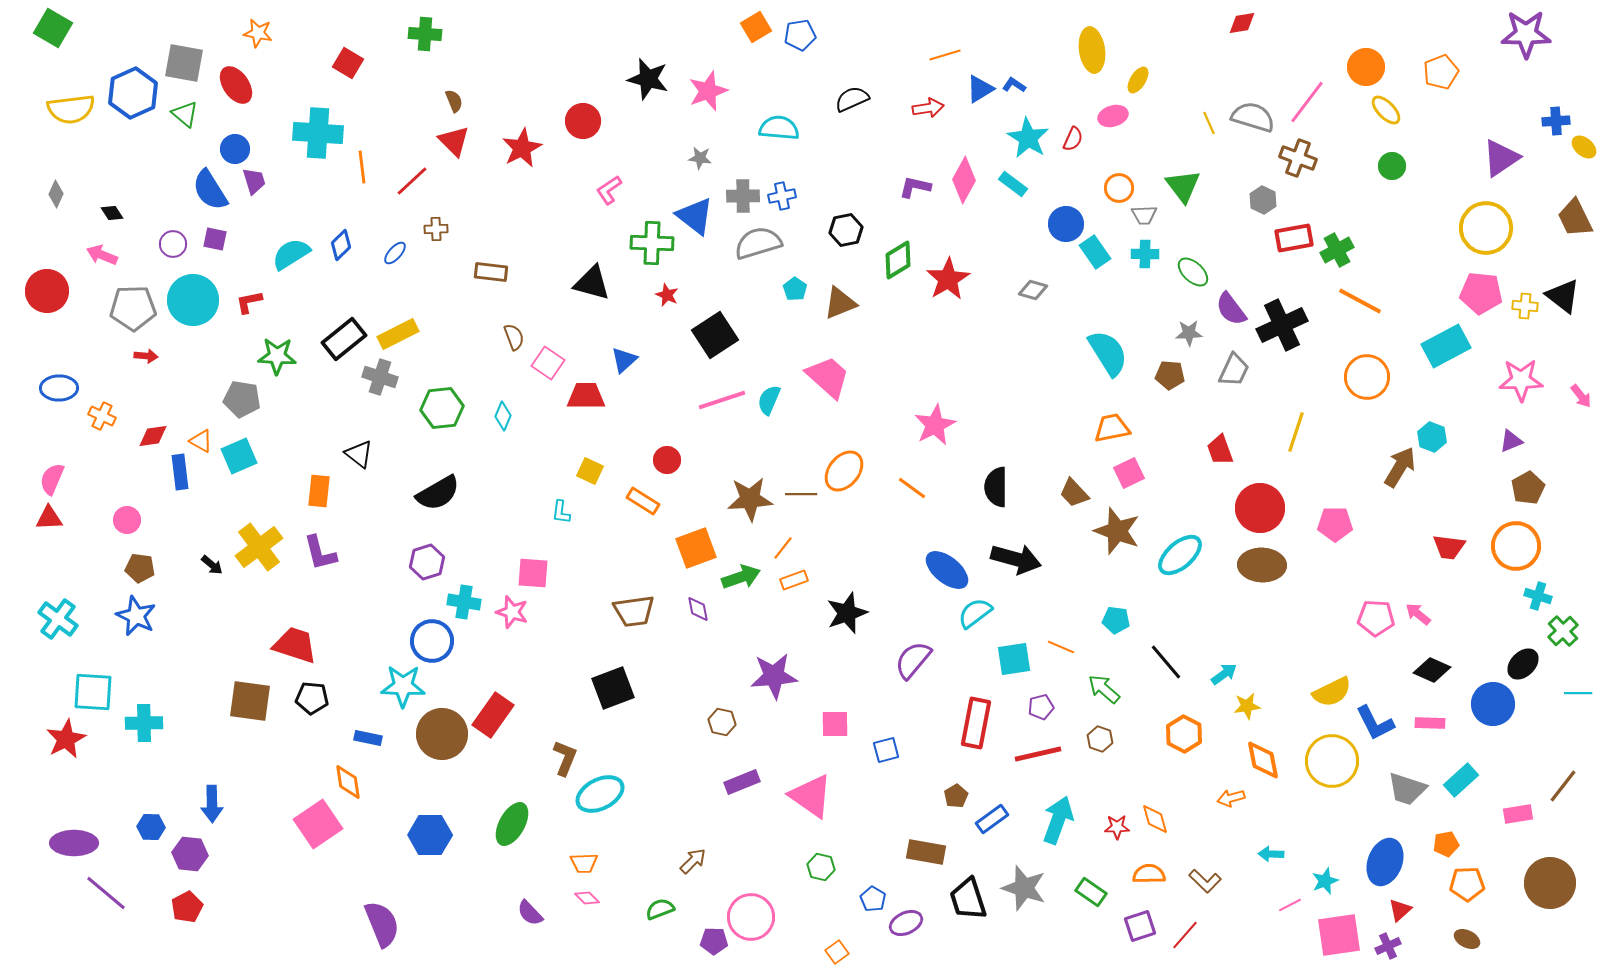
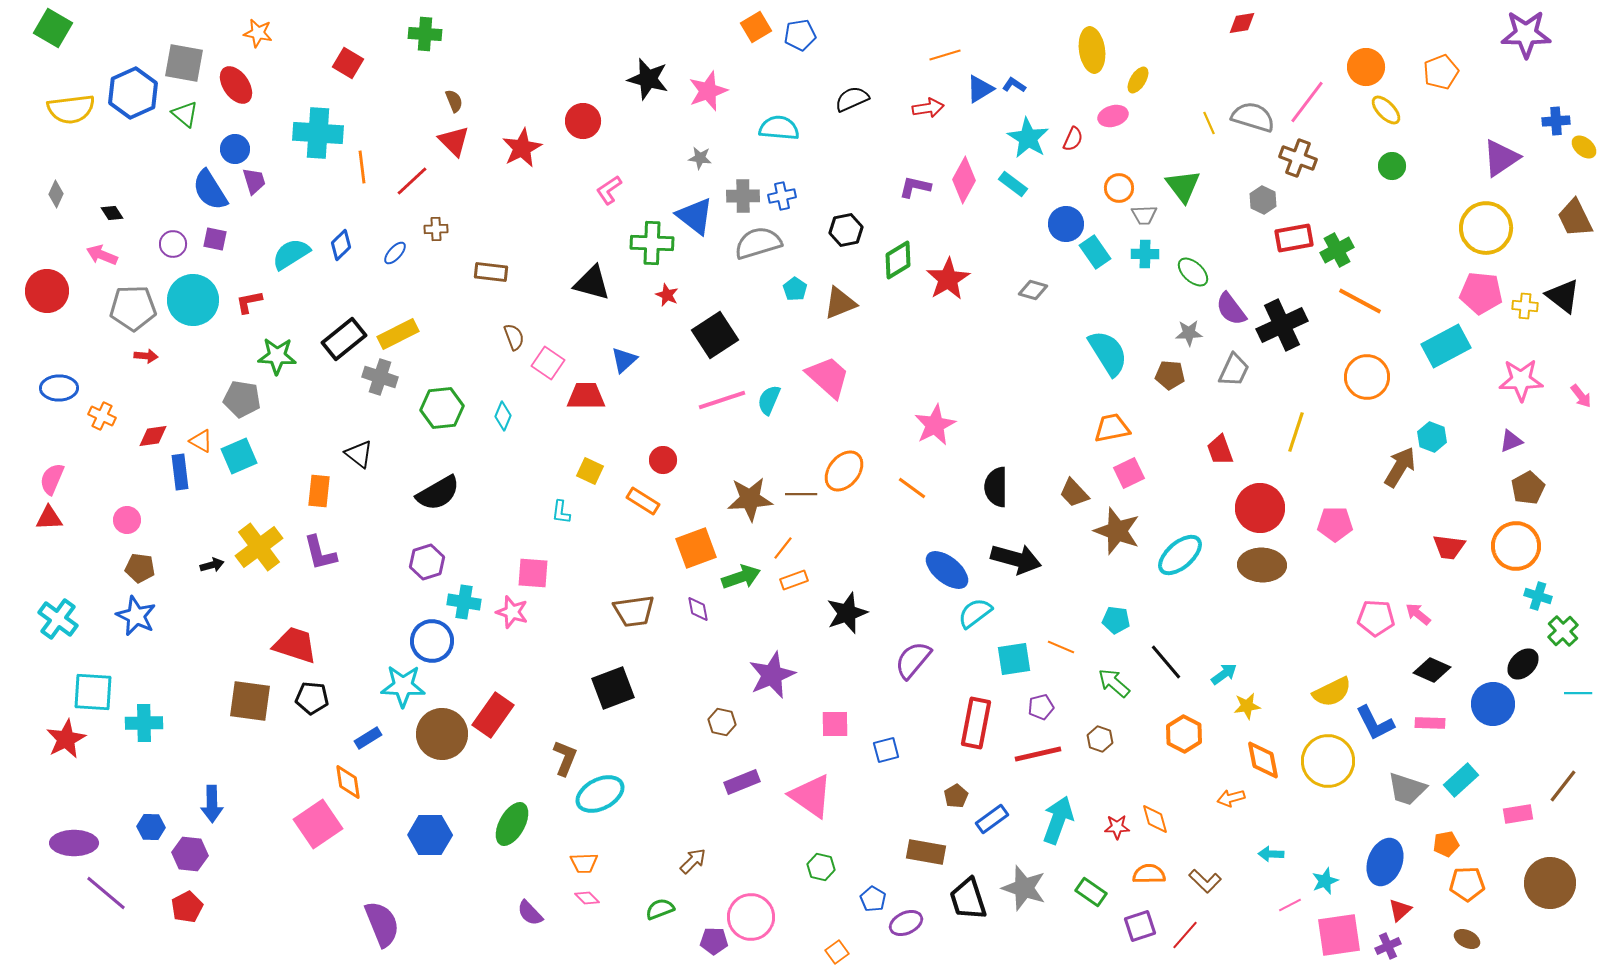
red circle at (667, 460): moved 4 px left
black arrow at (212, 565): rotated 55 degrees counterclockwise
purple star at (774, 676): moved 2 px left, 1 px up; rotated 18 degrees counterclockwise
green arrow at (1104, 689): moved 10 px right, 6 px up
blue rectangle at (368, 738): rotated 44 degrees counterclockwise
yellow circle at (1332, 761): moved 4 px left
